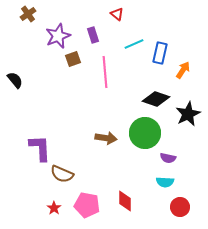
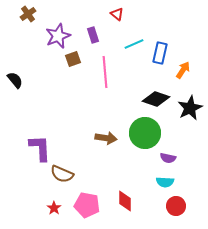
black star: moved 2 px right, 6 px up
red circle: moved 4 px left, 1 px up
